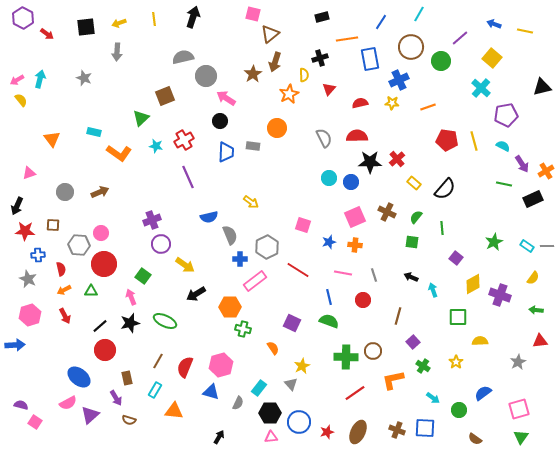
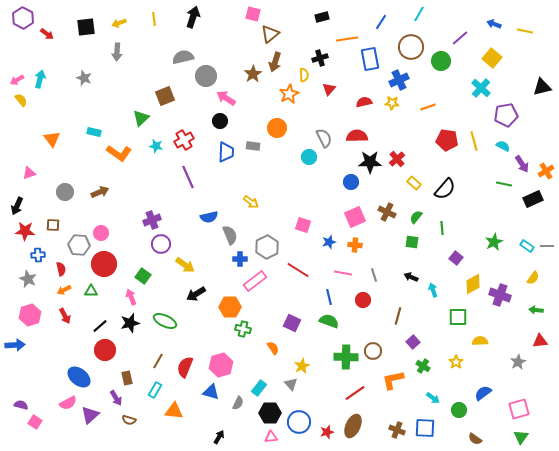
red semicircle at (360, 103): moved 4 px right, 1 px up
cyan circle at (329, 178): moved 20 px left, 21 px up
brown ellipse at (358, 432): moved 5 px left, 6 px up
